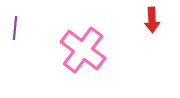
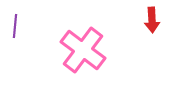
purple line: moved 2 px up
